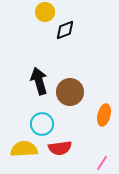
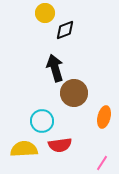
yellow circle: moved 1 px down
black arrow: moved 16 px right, 13 px up
brown circle: moved 4 px right, 1 px down
orange ellipse: moved 2 px down
cyan circle: moved 3 px up
red semicircle: moved 3 px up
